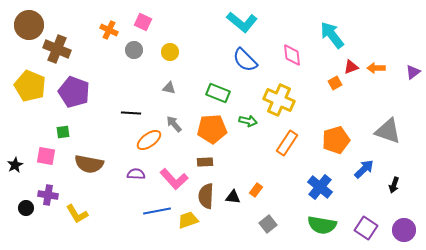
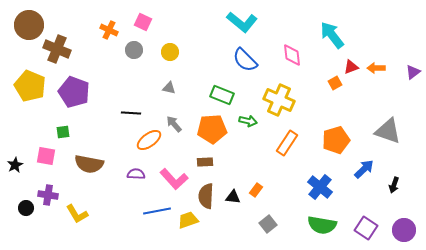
green rectangle at (218, 93): moved 4 px right, 2 px down
